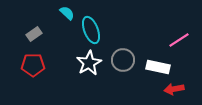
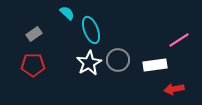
gray circle: moved 5 px left
white rectangle: moved 3 px left, 2 px up; rotated 20 degrees counterclockwise
